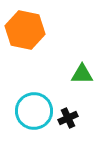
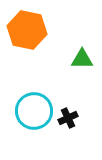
orange hexagon: moved 2 px right
green triangle: moved 15 px up
